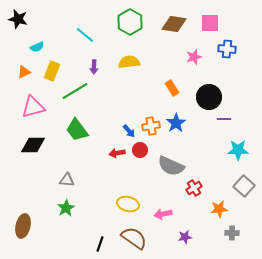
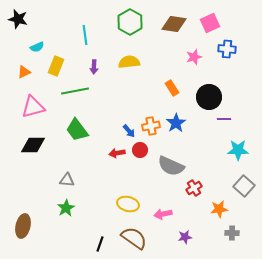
pink square: rotated 24 degrees counterclockwise
cyan line: rotated 42 degrees clockwise
yellow rectangle: moved 4 px right, 5 px up
green line: rotated 20 degrees clockwise
